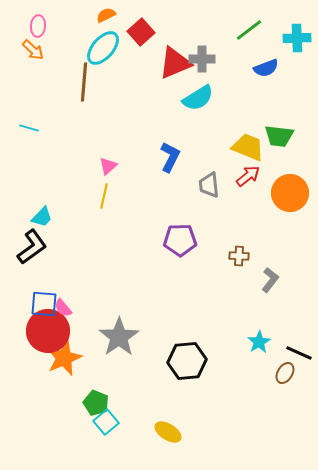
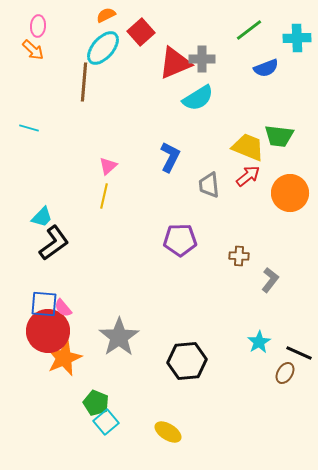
black L-shape: moved 22 px right, 4 px up
